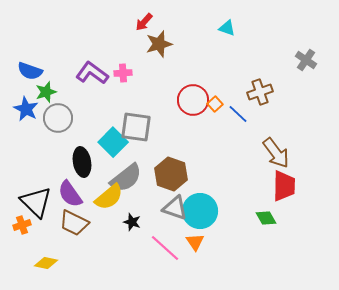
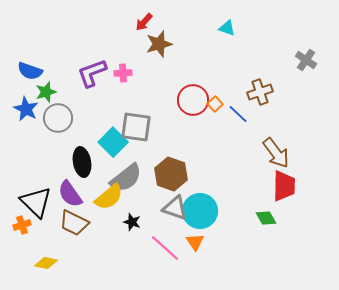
purple L-shape: rotated 56 degrees counterclockwise
